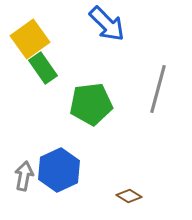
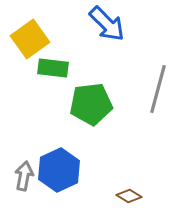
green rectangle: moved 10 px right; rotated 48 degrees counterclockwise
